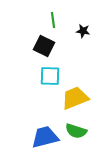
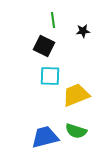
black star: rotated 16 degrees counterclockwise
yellow trapezoid: moved 1 px right, 3 px up
